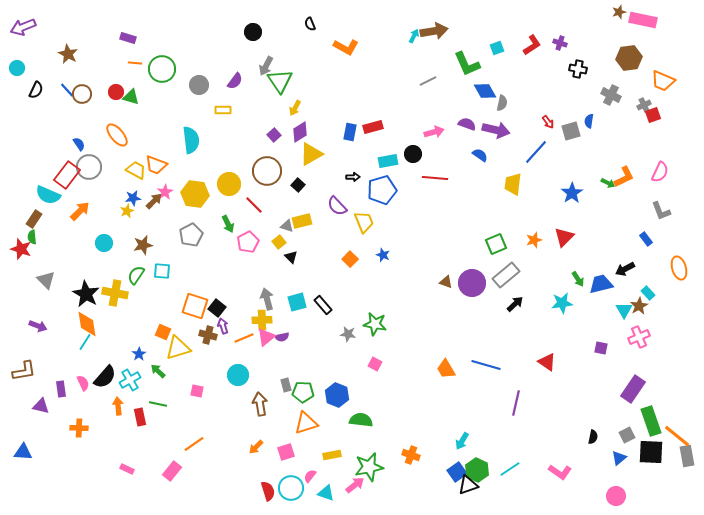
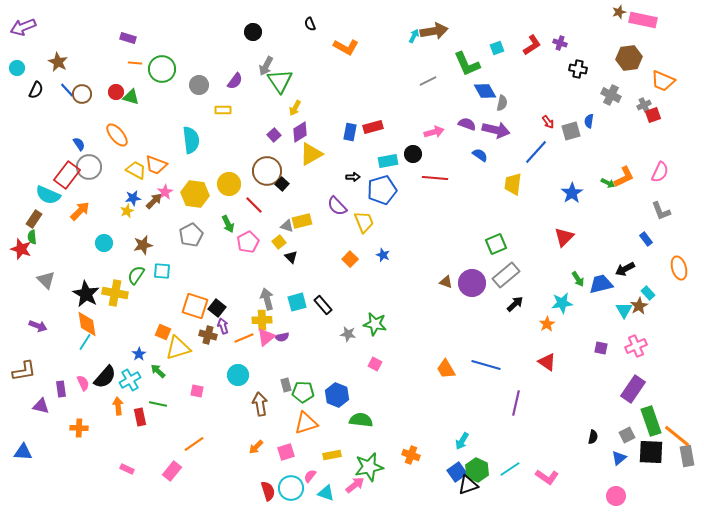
brown star at (68, 54): moved 10 px left, 8 px down
black square at (298, 185): moved 16 px left, 1 px up
orange star at (534, 240): moved 13 px right, 84 px down; rotated 14 degrees counterclockwise
pink cross at (639, 337): moved 3 px left, 9 px down
pink L-shape at (560, 472): moved 13 px left, 5 px down
